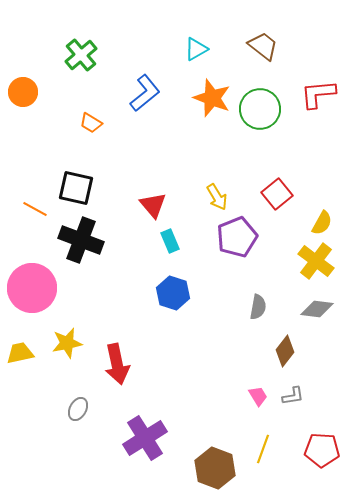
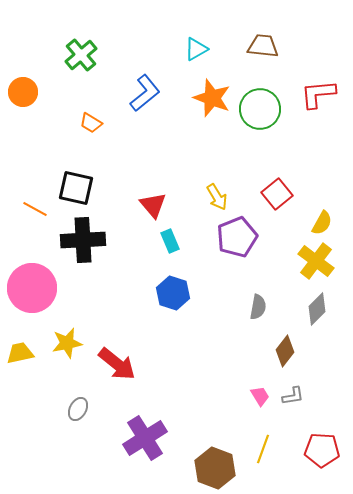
brown trapezoid: rotated 32 degrees counterclockwise
black cross: moved 2 px right; rotated 24 degrees counterclockwise
gray diamond: rotated 52 degrees counterclockwise
red arrow: rotated 39 degrees counterclockwise
pink trapezoid: moved 2 px right
